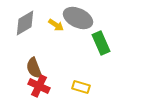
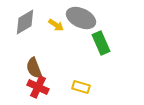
gray ellipse: moved 3 px right
gray diamond: moved 1 px up
red cross: moved 1 px left, 1 px down
